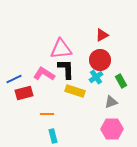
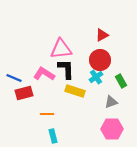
blue line: moved 1 px up; rotated 49 degrees clockwise
